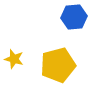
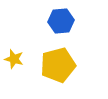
blue hexagon: moved 13 px left, 4 px down
